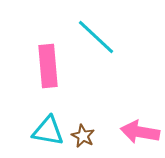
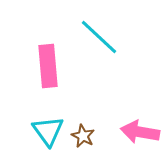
cyan line: moved 3 px right
cyan triangle: rotated 44 degrees clockwise
